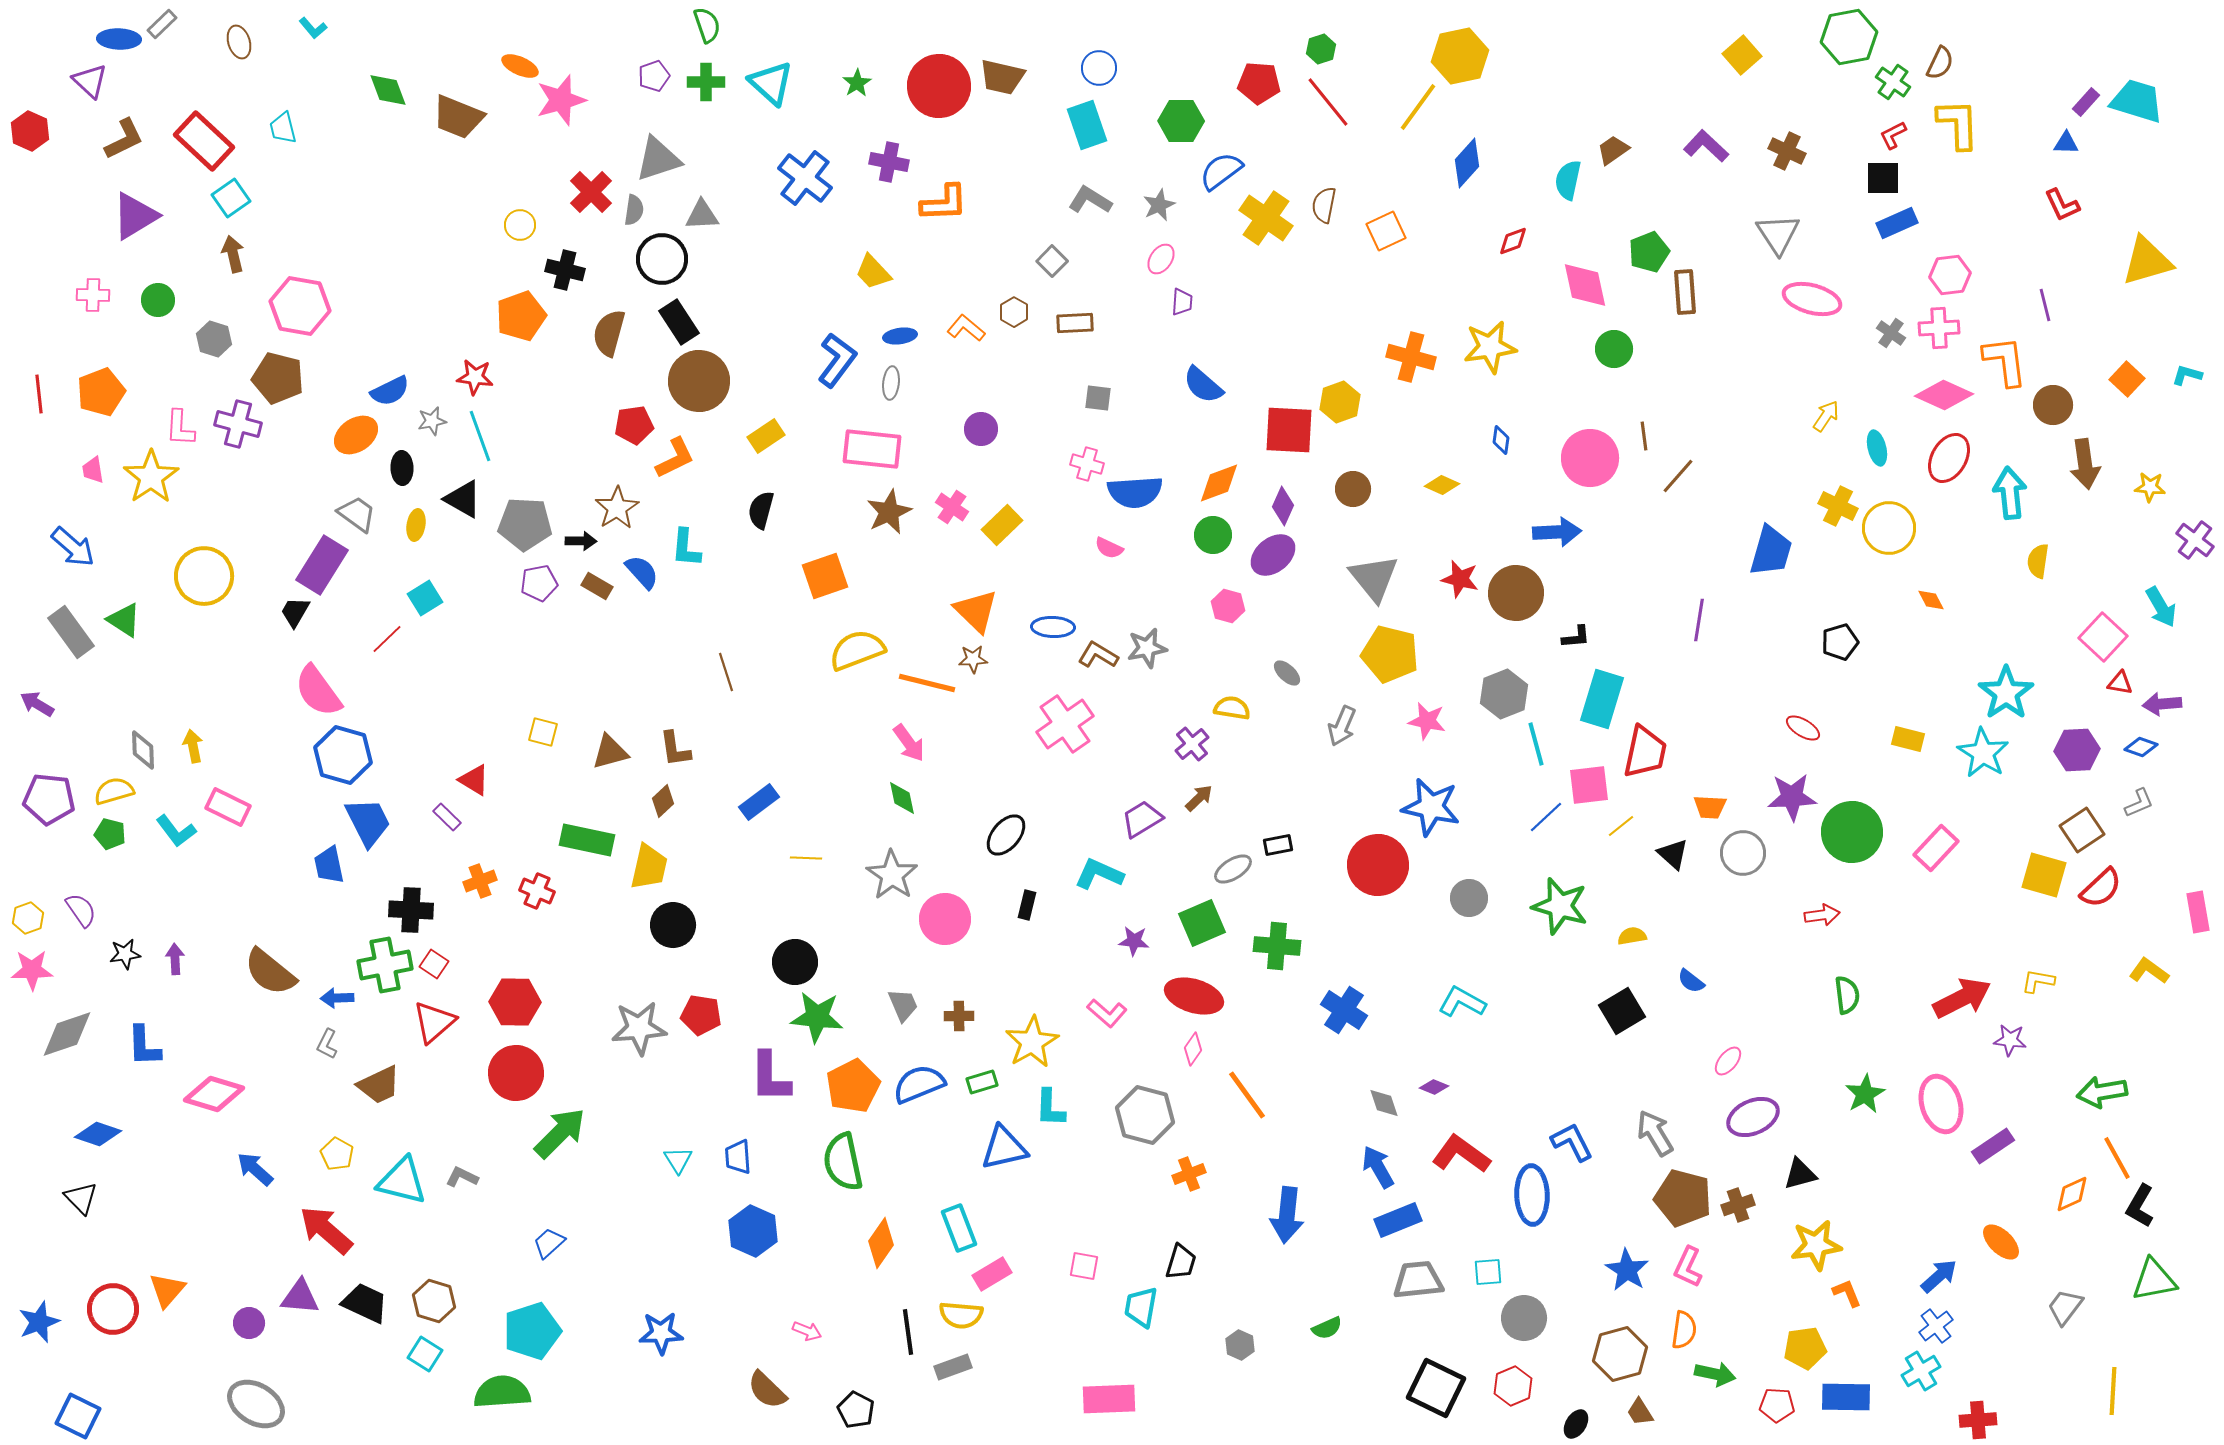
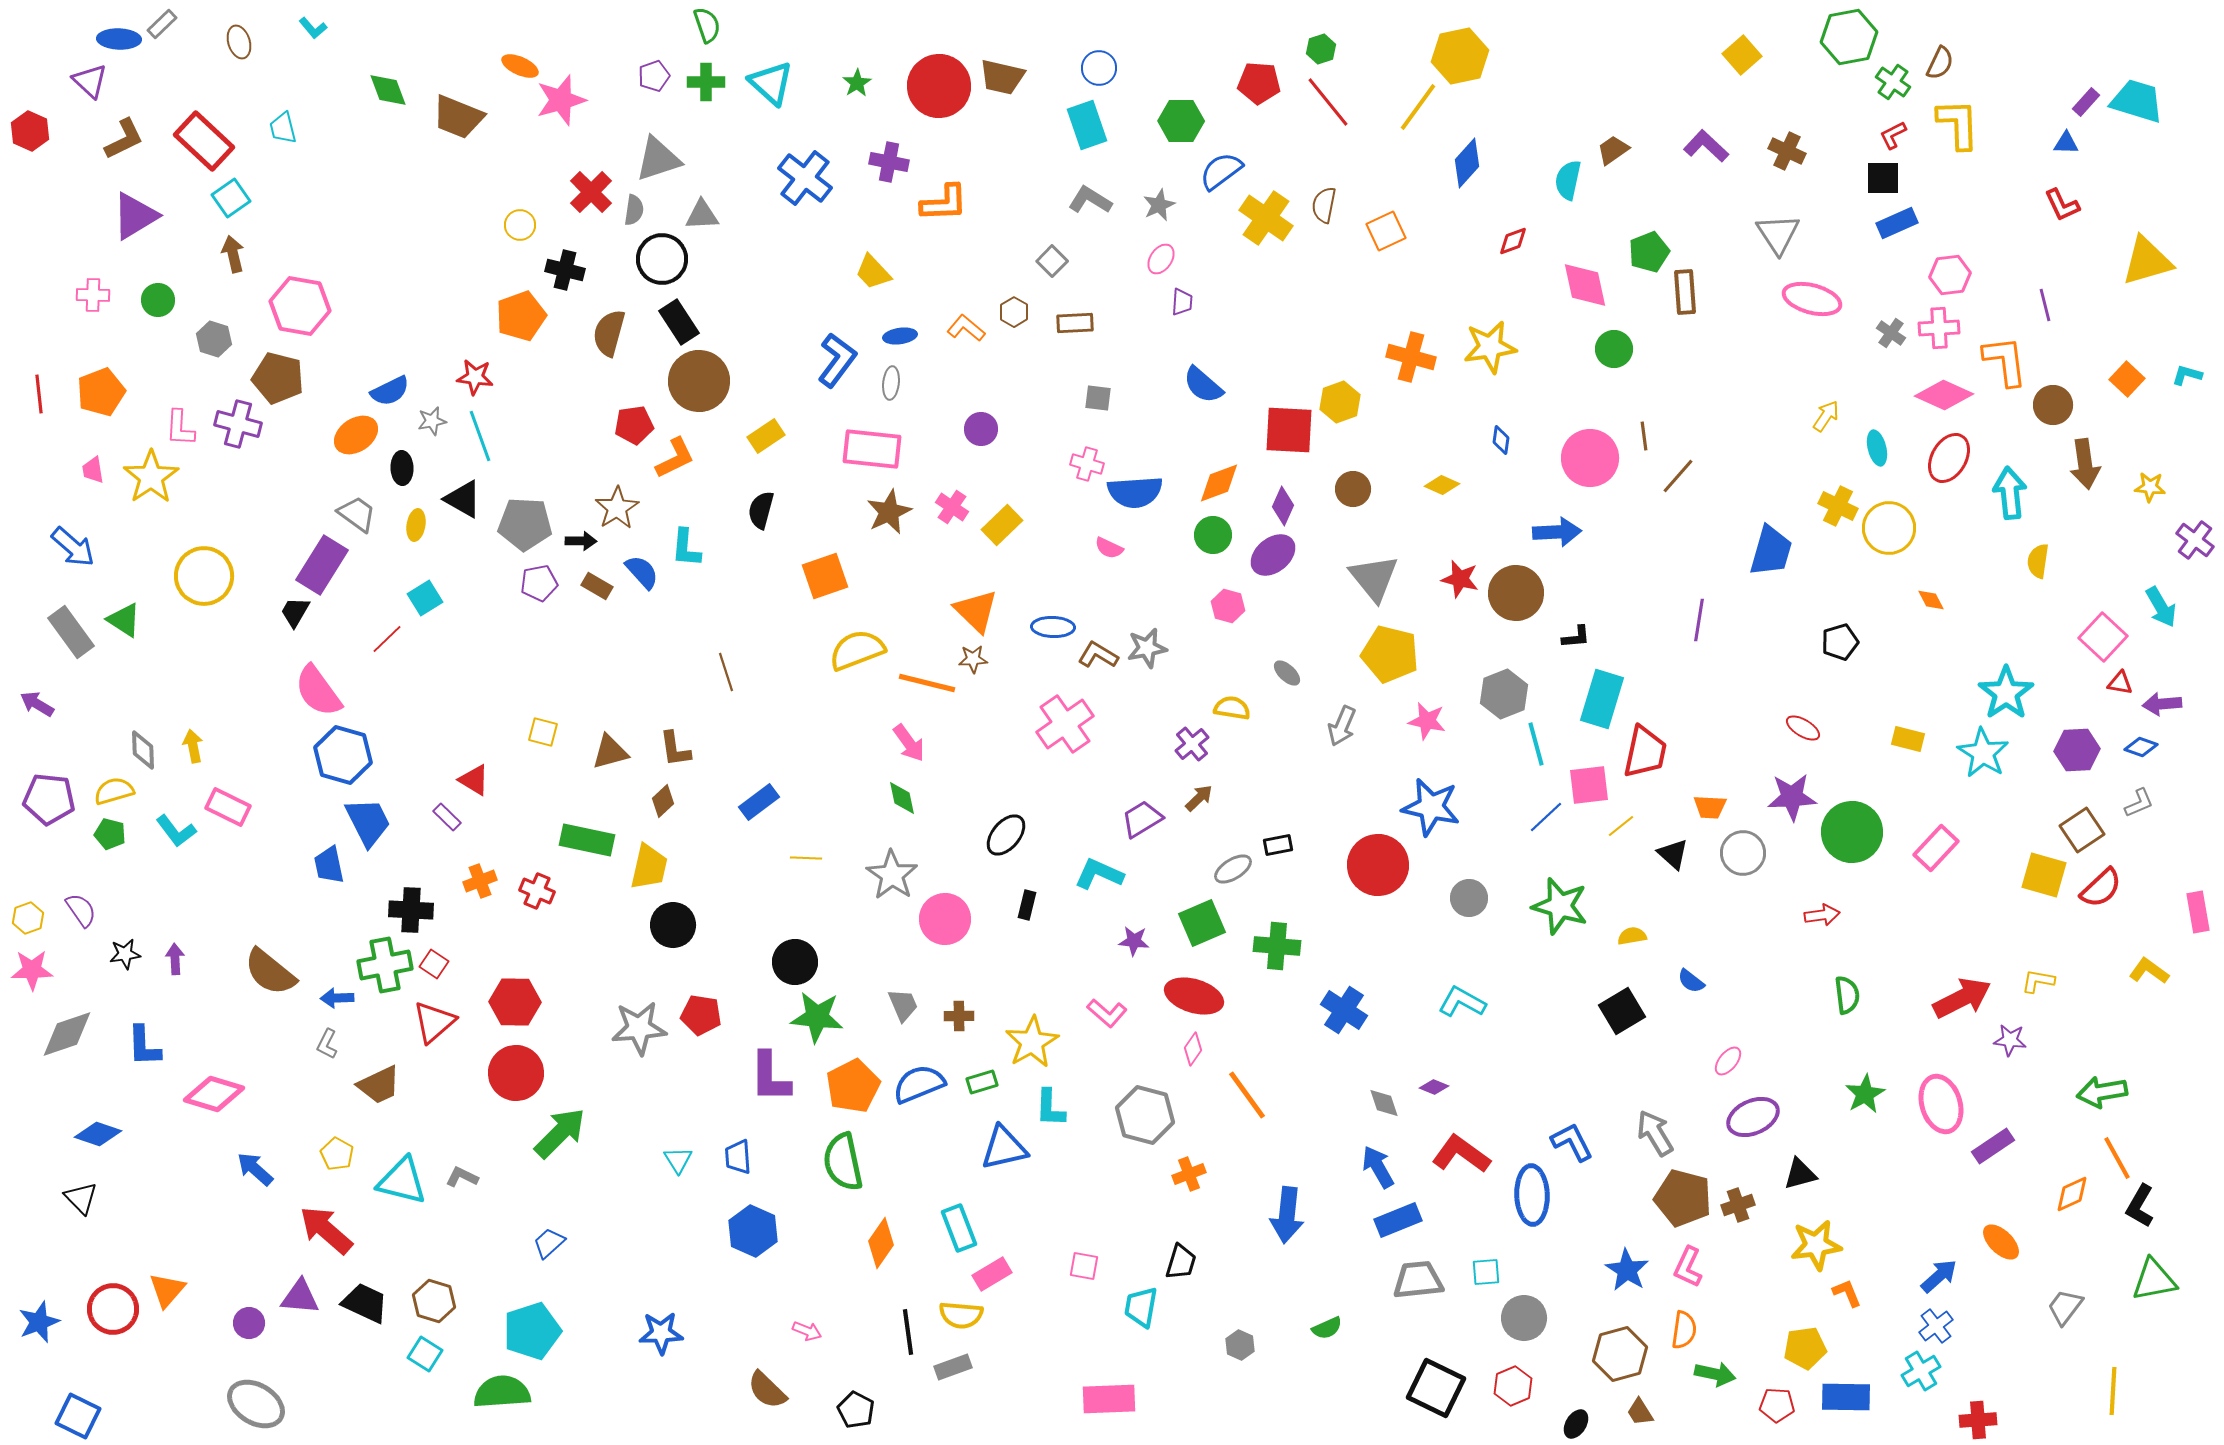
cyan square at (1488, 1272): moved 2 px left
